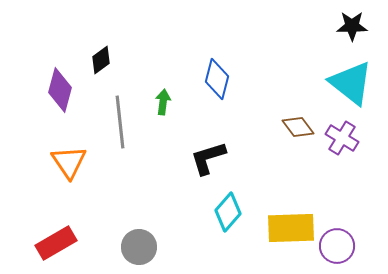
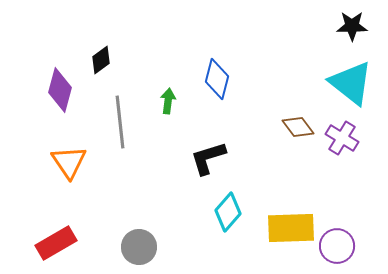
green arrow: moved 5 px right, 1 px up
